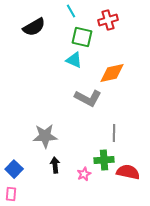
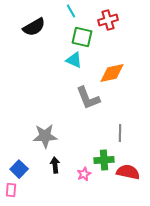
gray L-shape: rotated 40 degrees clockwise
gray line: moved 6 px right
blue square: moved 5 px right
pink rectangle: moved 4 px up
